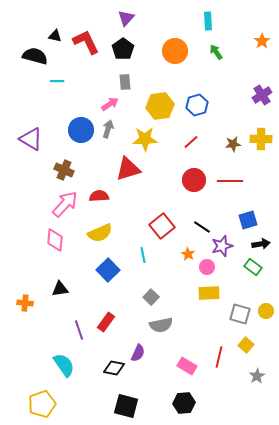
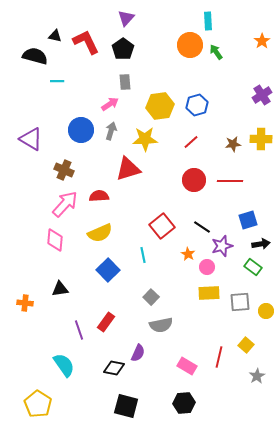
orange circle at (175, 51): moved 15 px right, 6 px up
gray arrow at (108, 129): moved 3 px right, 2 px down
gray square at (240, 314): moved 12 px up; rotated 20 degrees counterclockwise
yellow pentagon at (42, 404): moved 4 px left; rotated 20 degrees counterclockwise
